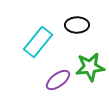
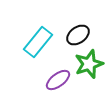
black ellipse: moved 1 px right, 10 px down; rotated 35 degrees counterclockwise
green star: moved 1 px left, 3 px up; rotated 12 degrees counterclockwise
